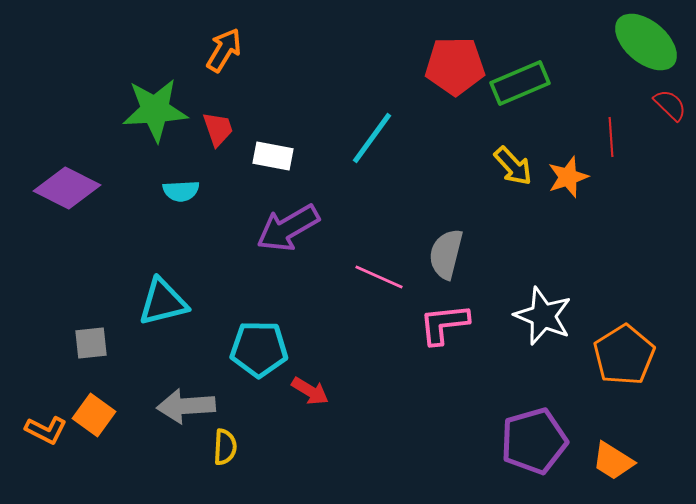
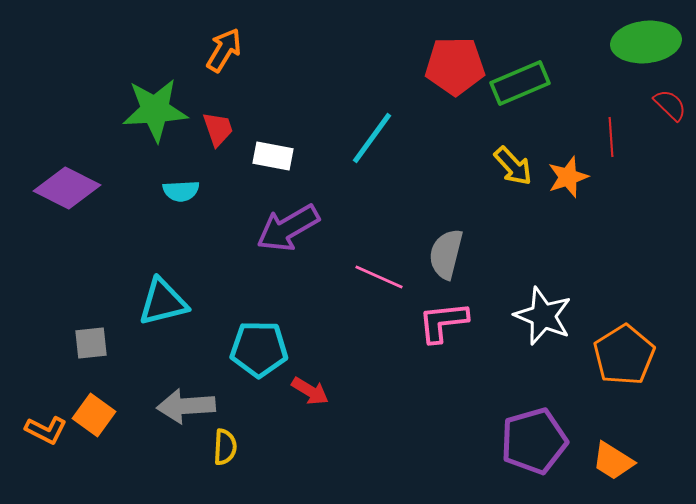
green ellipse: rotated 46 degrees counterclockwise
pink L-shape: moved 1 px left, 2 px up
